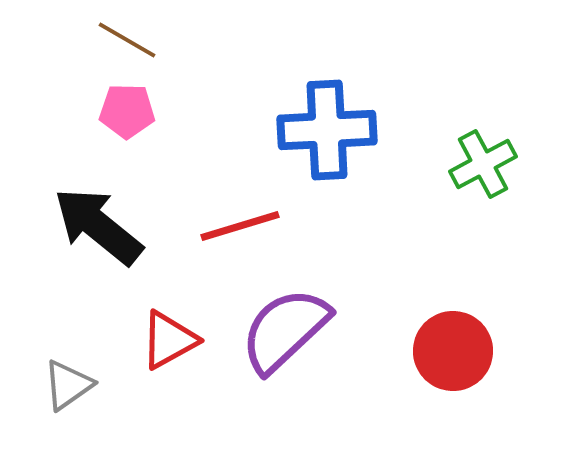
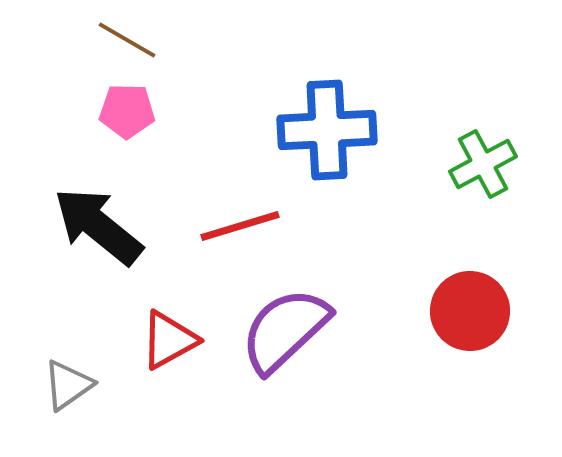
red circle: moved 17 px right, 40 px up
